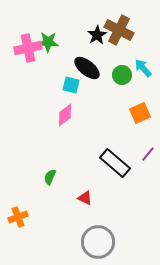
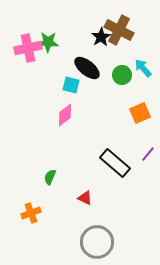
black star: moved 4 px right, 2 px down
orange cross: moved 13 px right, 4 px up
gray circle: moved 1 px left
